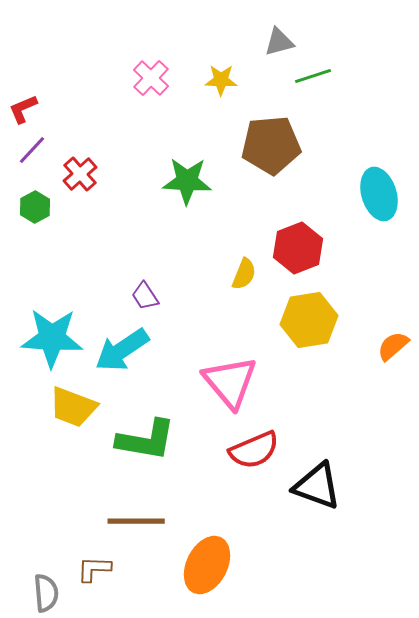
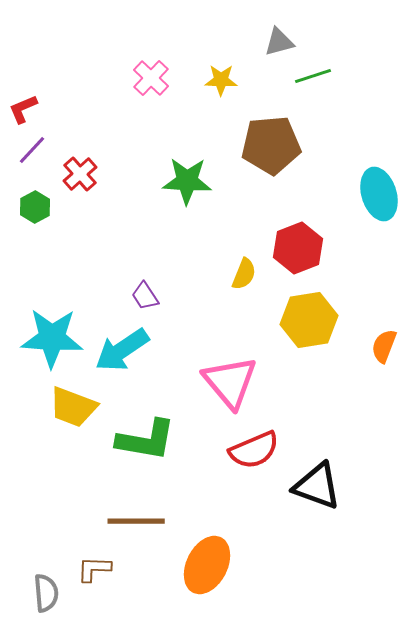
orange semicircle: moved 9 px left; rotated 28 degrees counterclockwise
